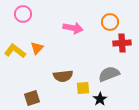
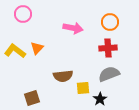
red cross: moved 14 px left, 5 px down
